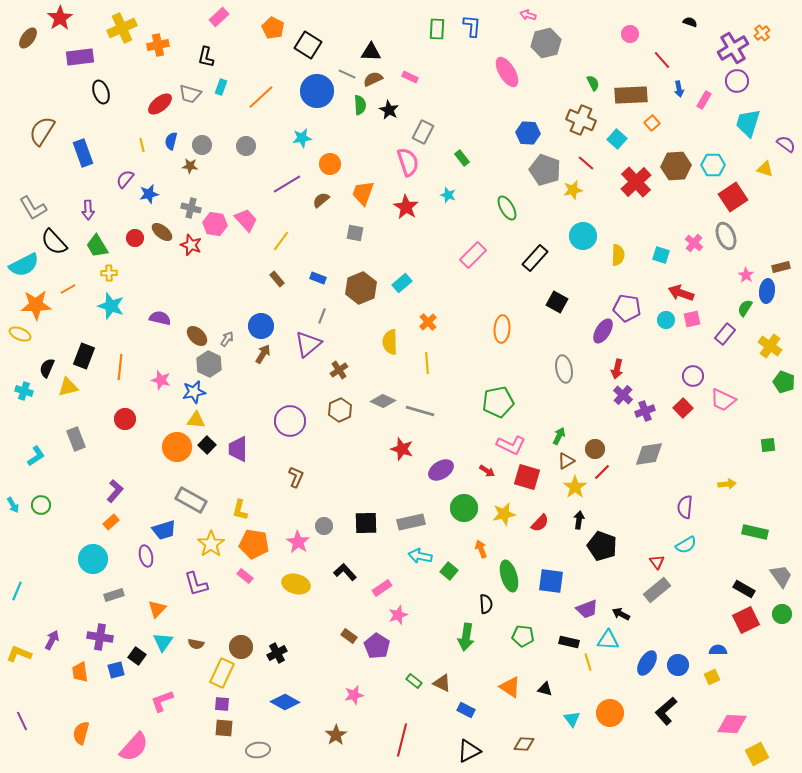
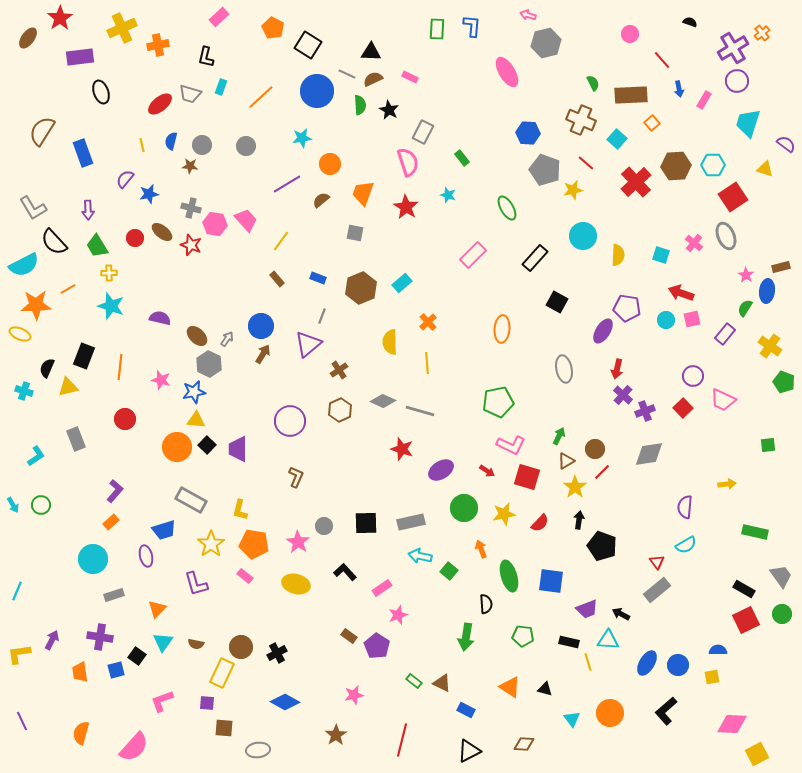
yellow L-shape at (19, 654): rotated 30 degrees counterclockwise
yellow square at (712, 677): rotated 14 degrees clockwise
purple square at (222, 704): moved 15 px left, 1 px up
